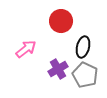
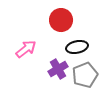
red circle: moved 1 px up
black ellipse: moved 6 px left; rotated 65 degrees clockwise
gray pentagon: rotated 25 degrees clockwise
